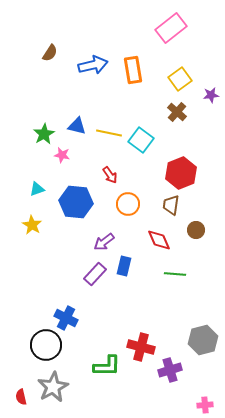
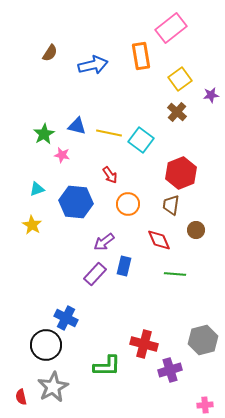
orange rectangle: moved 8 px right, 14 px up
red cross: moved 3 px right, 3 px up
